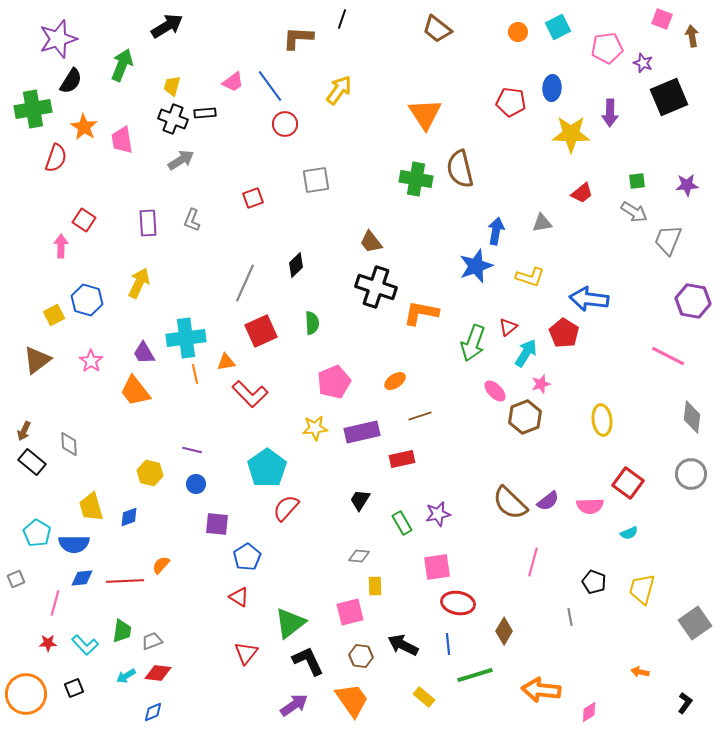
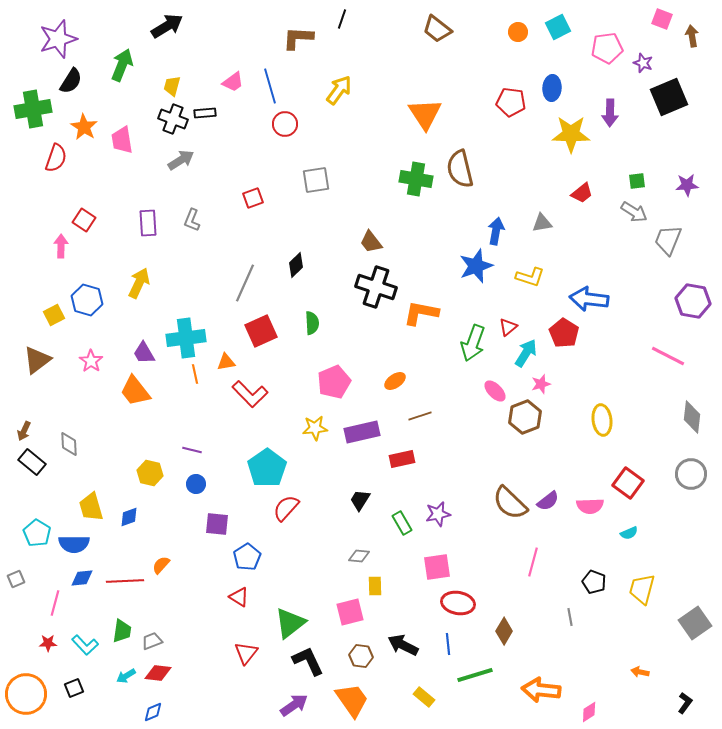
blue line at (270, 86): rotated 20 degrees clockwise
